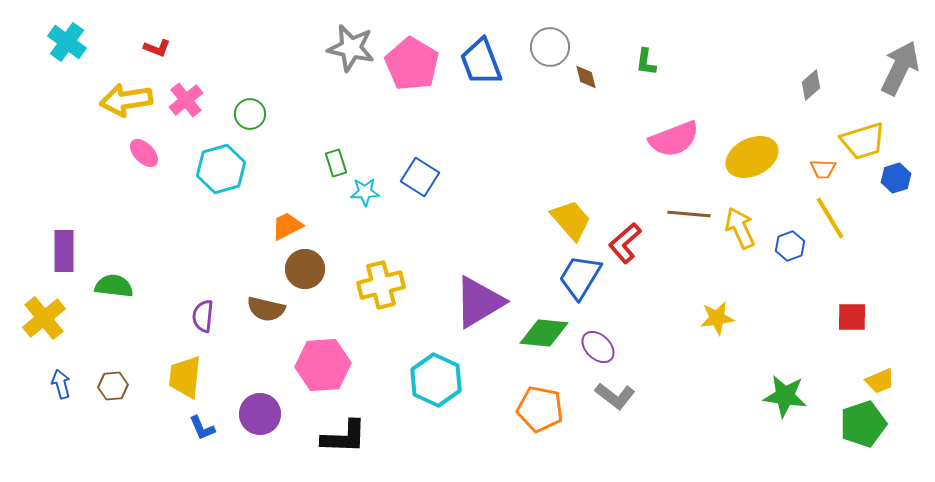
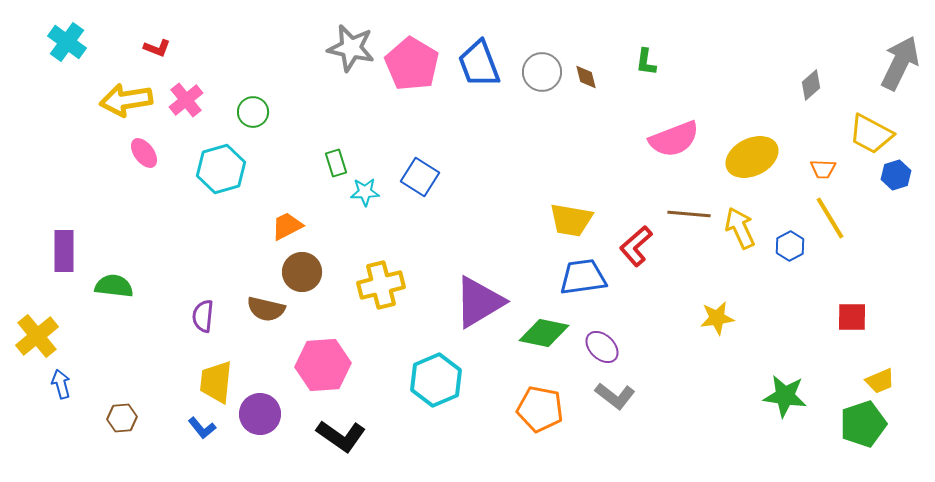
gray circle at (550, 47): moved 8 px left, 25 px down
blue trapezoid at (481, 62): moved 2 px left, 2 px down
gray arrow at (900, 68): moved 5 px up
green circle at (250, 114): moved 3 px right, 2 px up
yellow trapezoid at (863, 141): moved 8 px right, 7 px up; rotated 45 degrees clockwise
pink ellipse at (144, 153): rotated 8 degrees clockwise
blue hexagon at (896, 178): moved 3 px up
yellow trapezoid at (571, 220): rotated 141 degrees clockwise
red L-shape at (625, 243): moved 11 px right, 3 px down
blue hexagon at (790, 246): rotated 8 degrees counterclockwise
brown circle at (305, 269): moved 3 px left, 3 px down
blue trapezoid at (580, 277): moved 3 px right; rotated 51 degrees clockwise
yellow cross at (44, 318): moved 7 px left, 18 px down
green diamond at (544, 333): rotated 6 degrees clockwise
purple ellipse at (598, 347): moved 4 px right
yellow trapezoid at (185, 377): moved 31 px right, 5 px down
cyan hexagon at (436, 380): rotated 12 degrees clockwise
brown hexagon at (113, 386): moved 9 px right, 32 px down
blue L-shape at (202, 428): rotated 16 degrees counterclockwise
black L-shape at (344, 437): moved 3 px left, 1 px up; rotated 33 degrees clockwise
